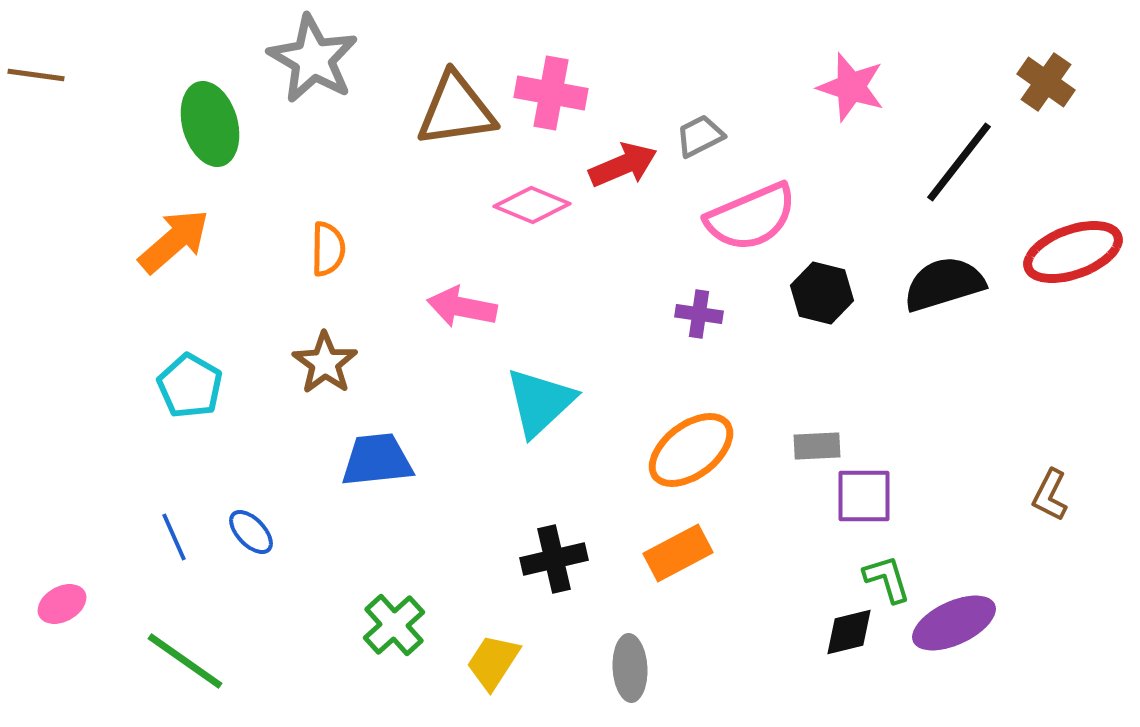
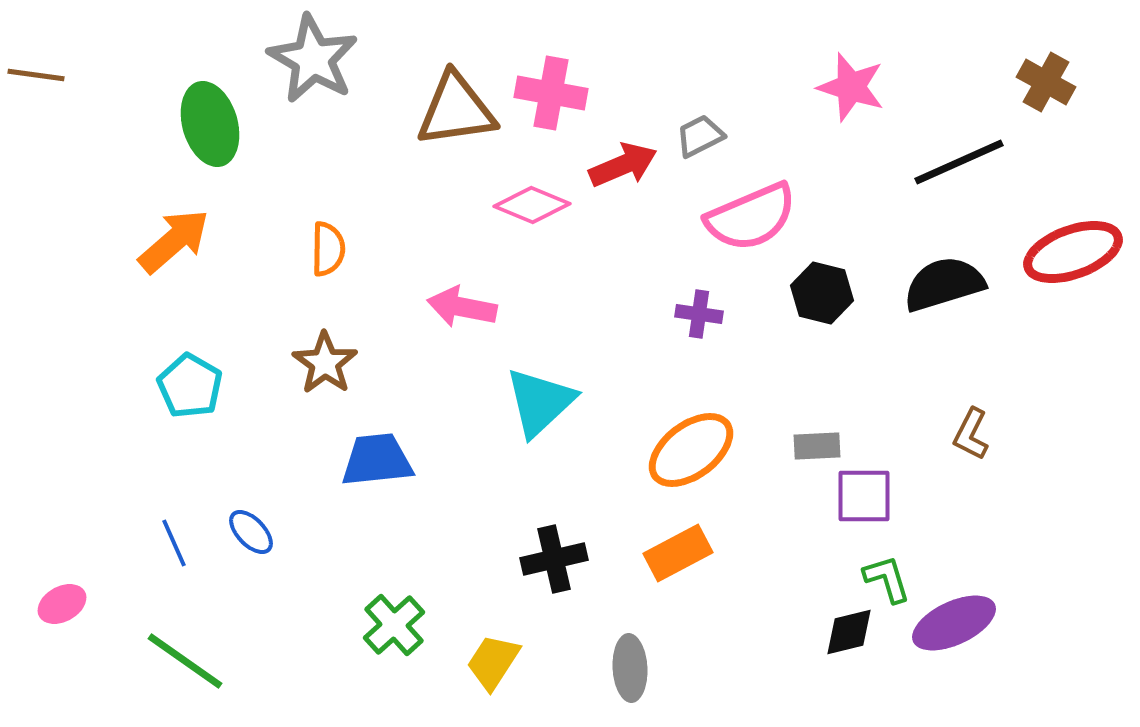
brown cross: rotated 6 degrees counterclockwise
black line: rotated 28 degrees clockwise
brown L-shape: moved 79 px left, 61 px up
blue line: moved 6 px down
